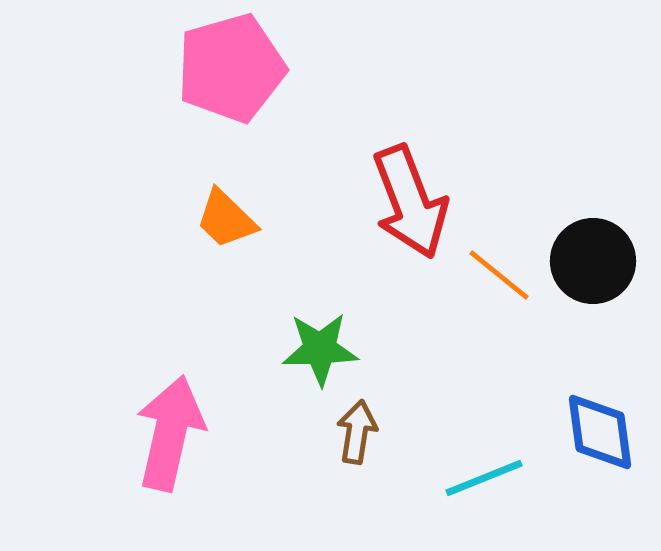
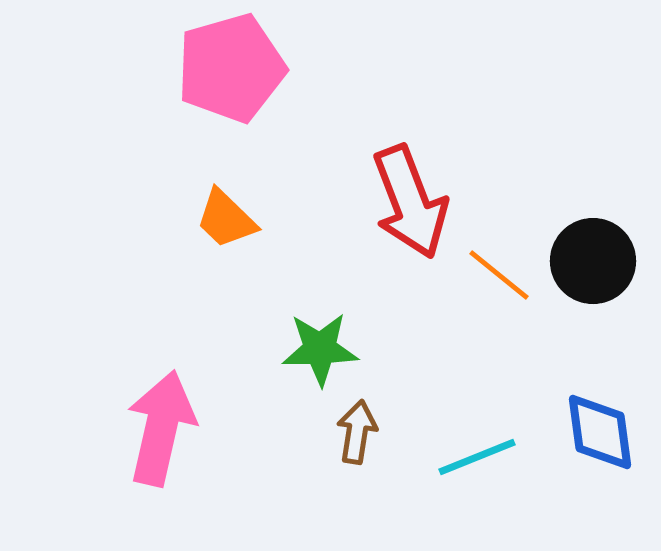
pink arrow: moved 9 px left, 5 px up
cyan line: moved 7 px left, 21 px up
